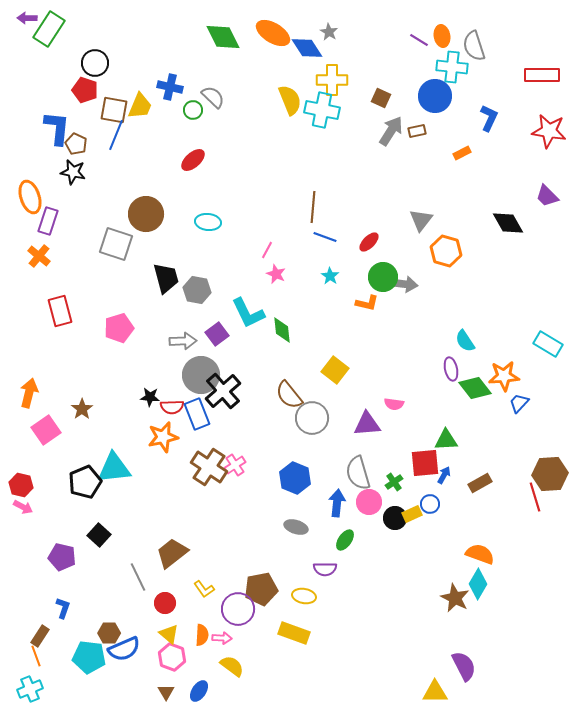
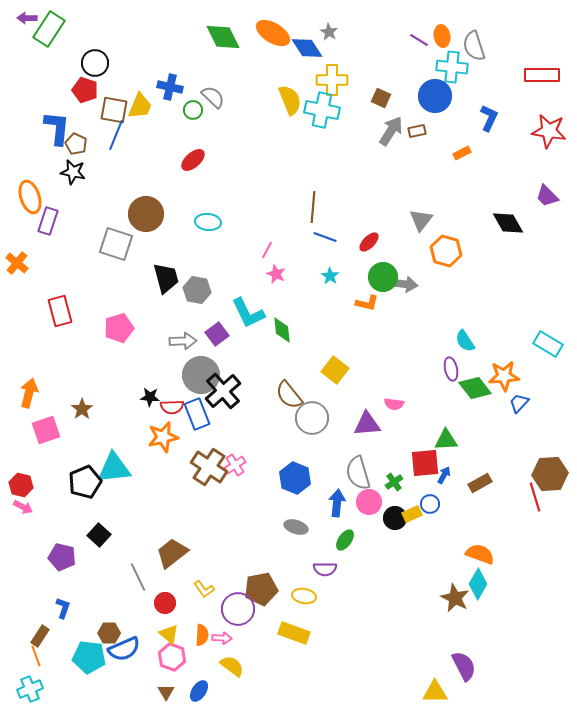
orange cross at (39, 256): moved 22 px left, 7 px down
pink square at (46, 430): rotated 16 degrees clockwise
